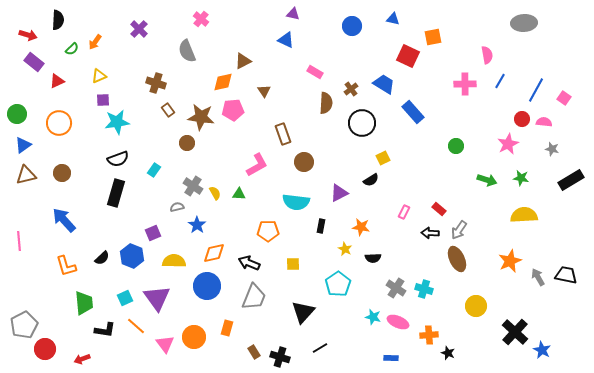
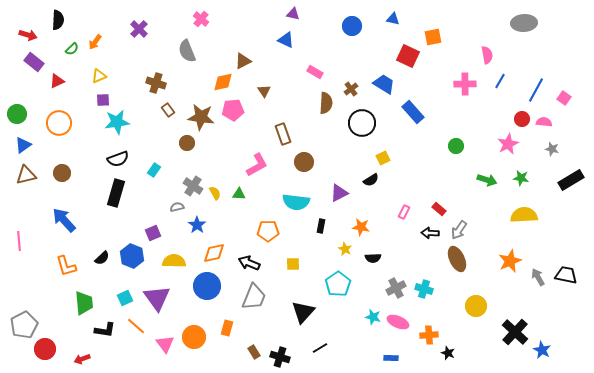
gray cross at (396, 288): rotated 30 degrees clockwise
